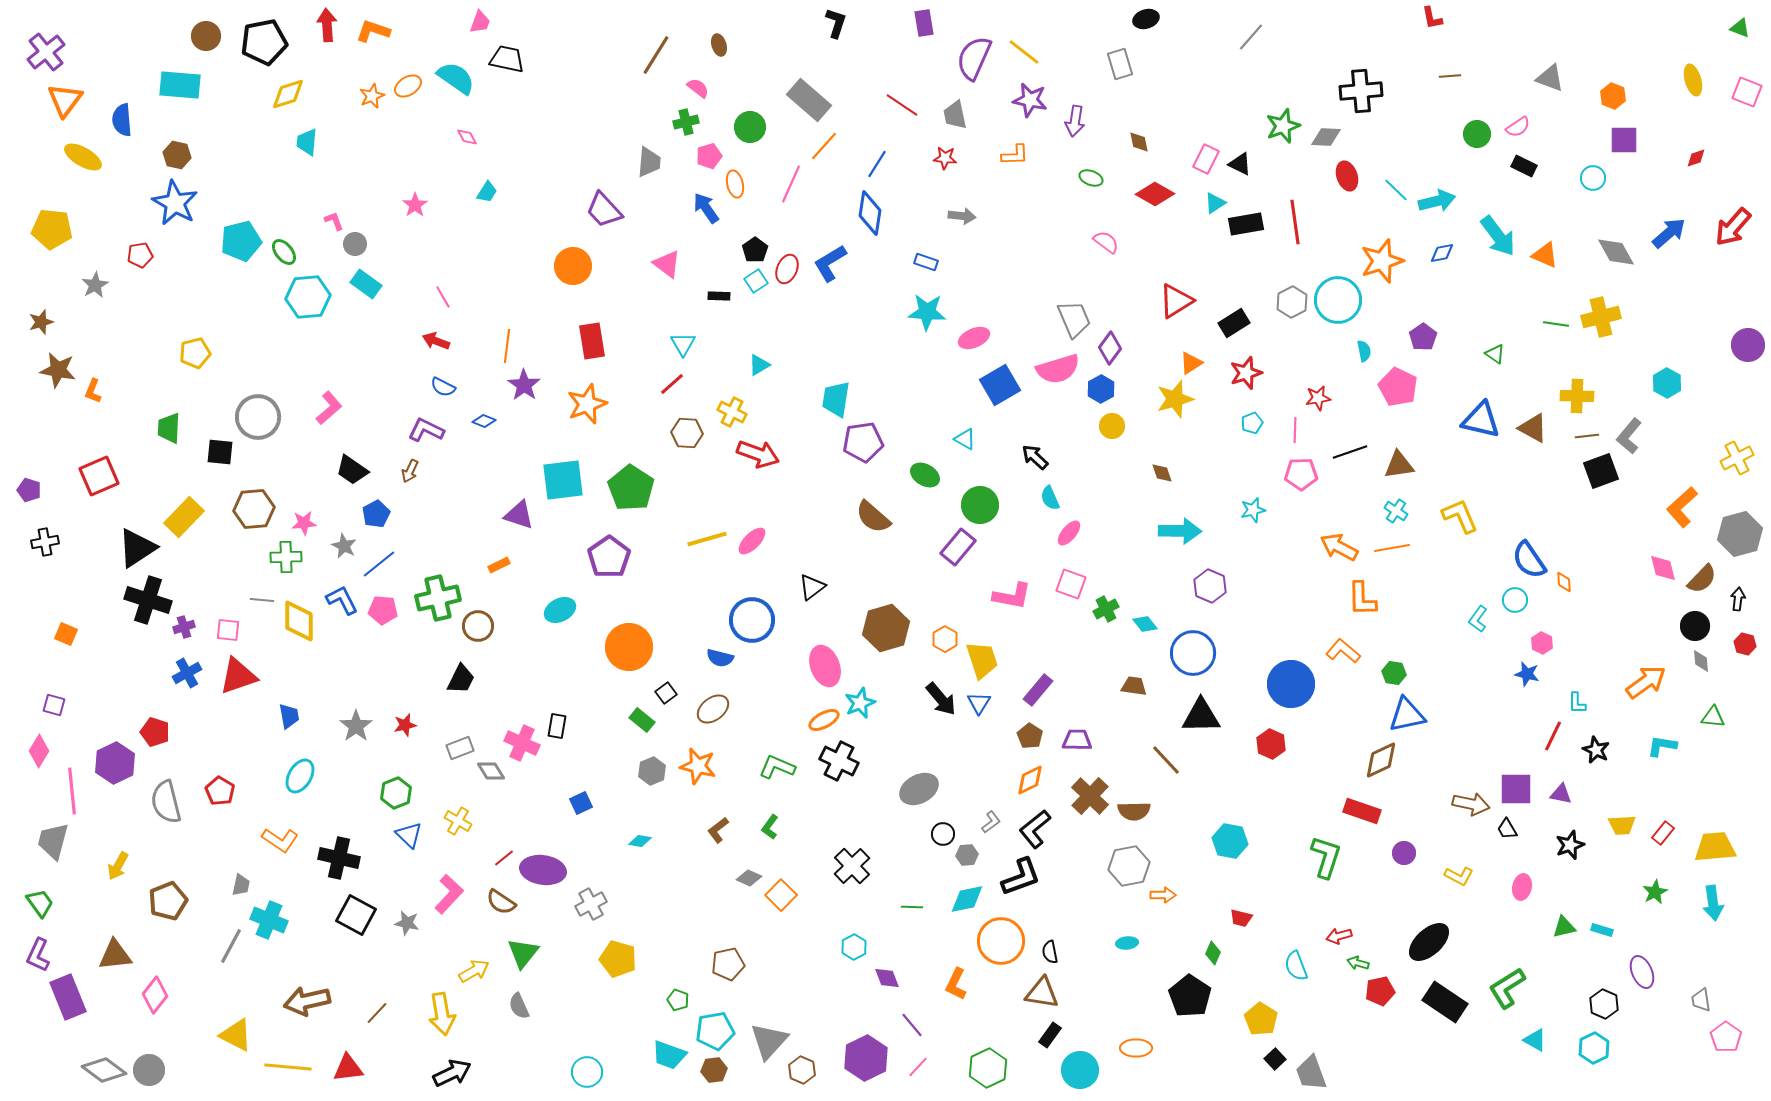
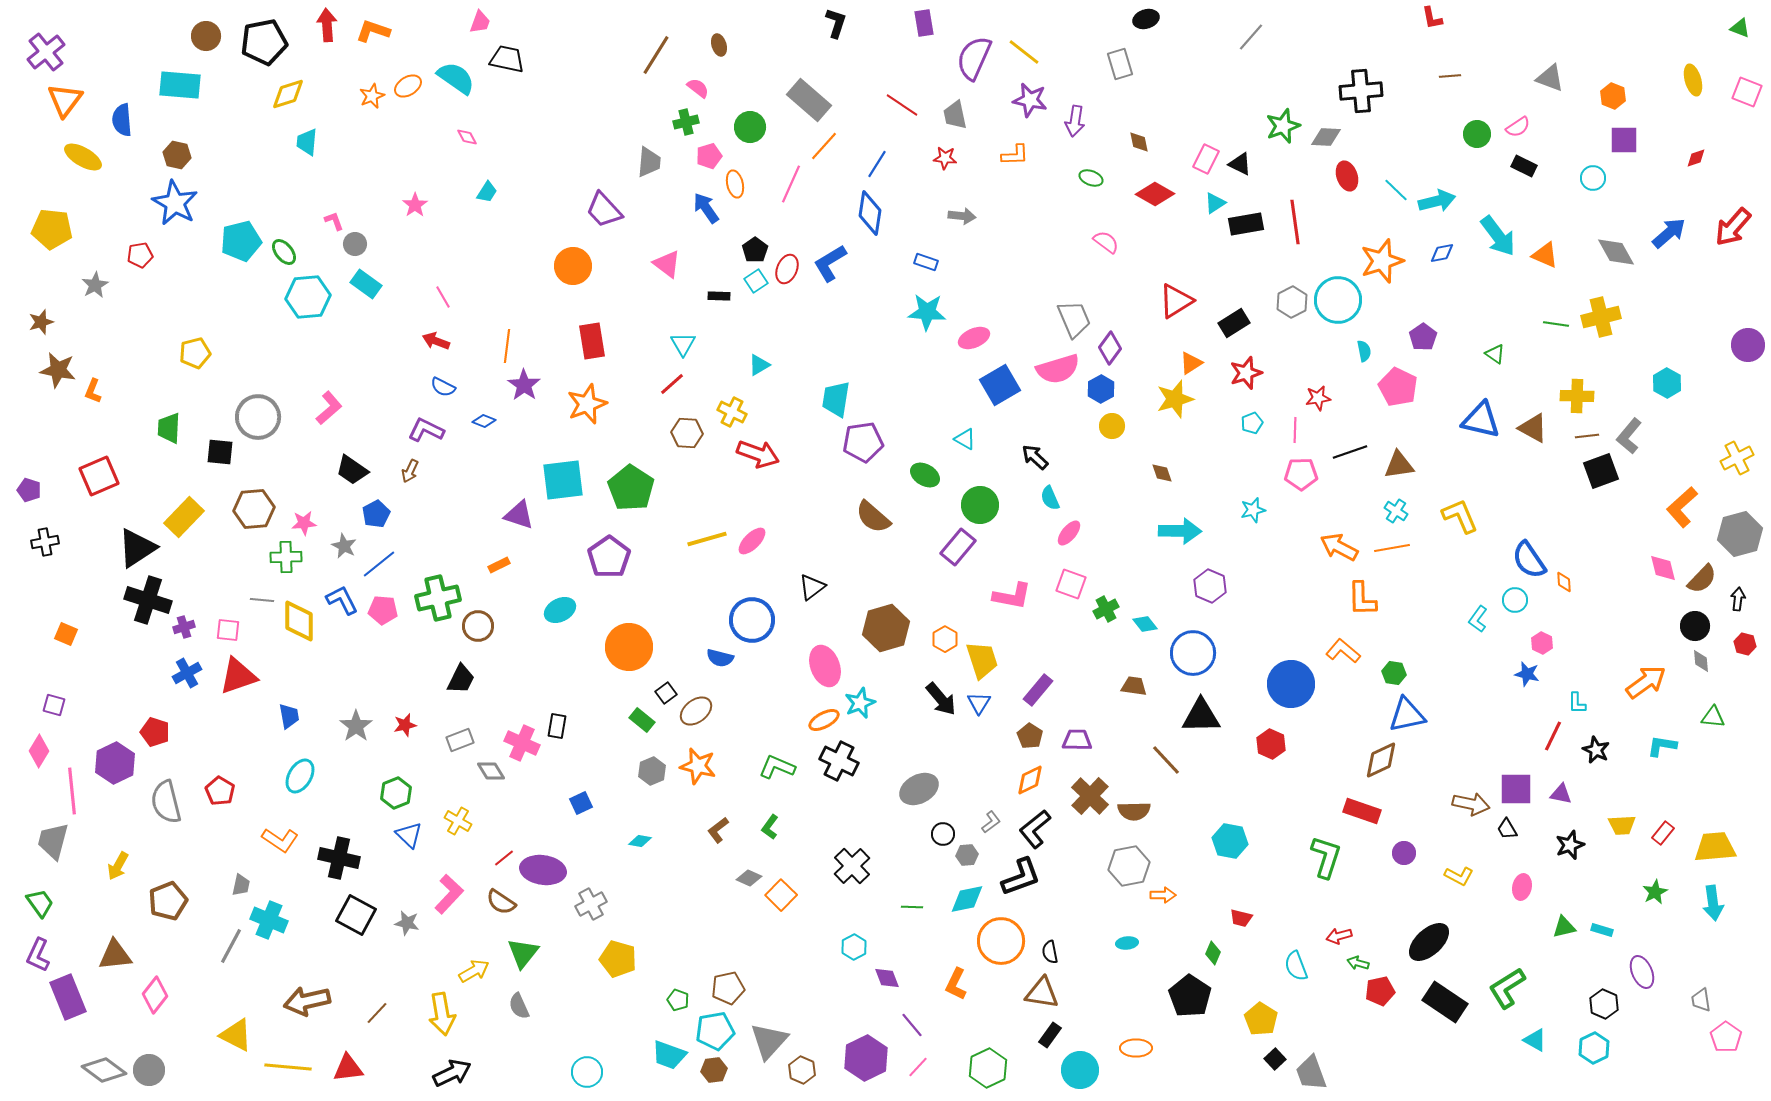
brown ellipse at (713, 709): moved 17 px left, 2 px down
gray rectangle at (460, 748): moved 8 px up
brown pentagon at (728, 964): moved 24 px down
